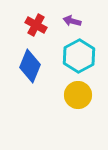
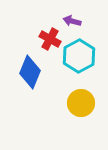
red cross: moved 14 px right, 14 px down
blue diamond: moved 6 px down
yellow circle: moved 3 px right, 8 px down
